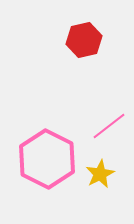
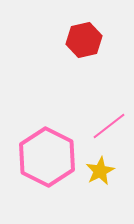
pink hexagon: moved 2 px up
yellow star: moved 3 px up
